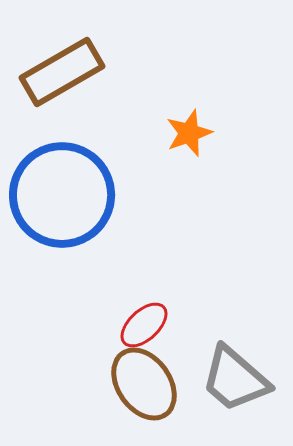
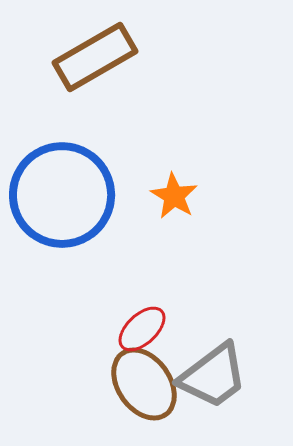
brown rectangle: moved 33 px right, 15 px up
orange star: moved 15 px left, 63 px down; rotated 21 degrees counterclockwise
red ellipse: moved 2 px left, 4 px down
gray trapezoid: moved 22 px left, 3 px up; rotated 78 degrees counterclockwise
